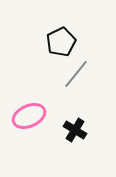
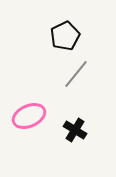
black pentagon: moved 4 px right, 6 px up
